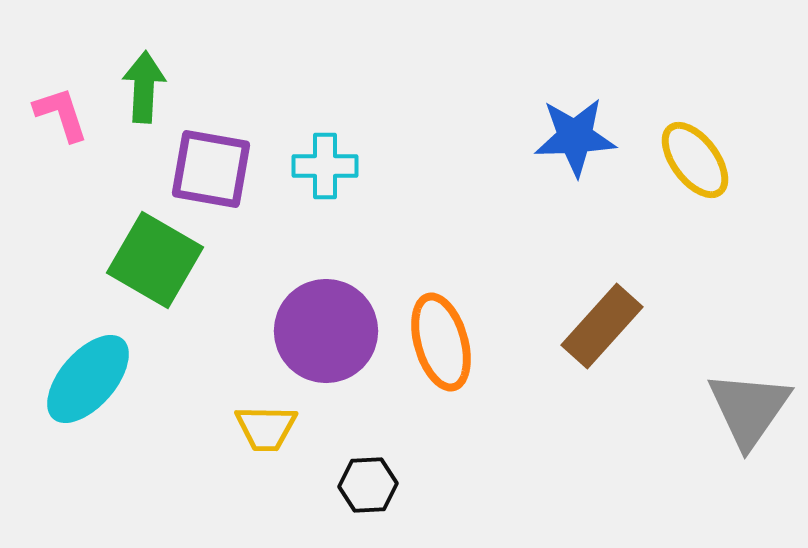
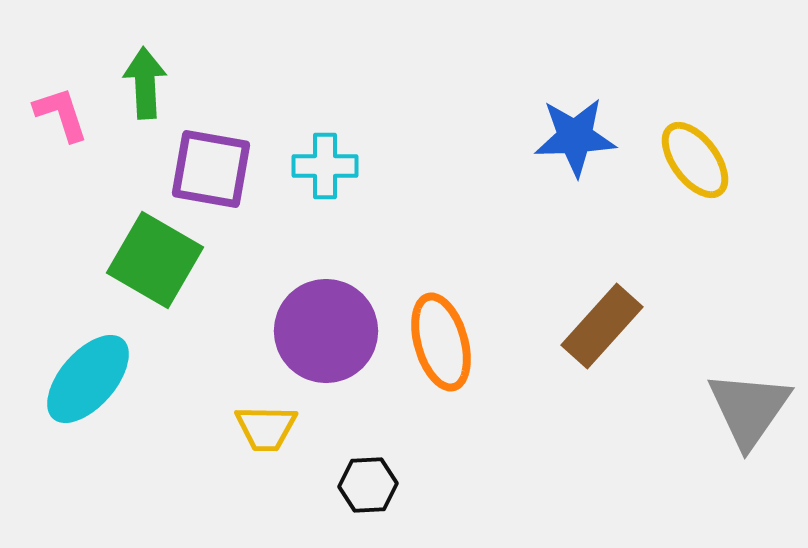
green arrow: moved 1 px right, 4 px up; rotated 6 degrees counterclockwise
